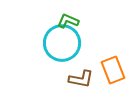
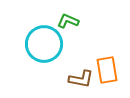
cyan circle: moved 18 px left, 1 px down
orange rectangle: moved 6 px left; rotated 12 degrees clockwise
